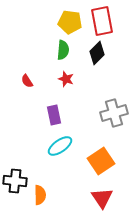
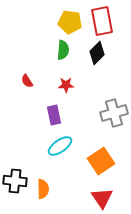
red star: moved 6 px down; rotated 21 degrees counterclockwise
orange semicircle: moved 3 px right, 6 px up
